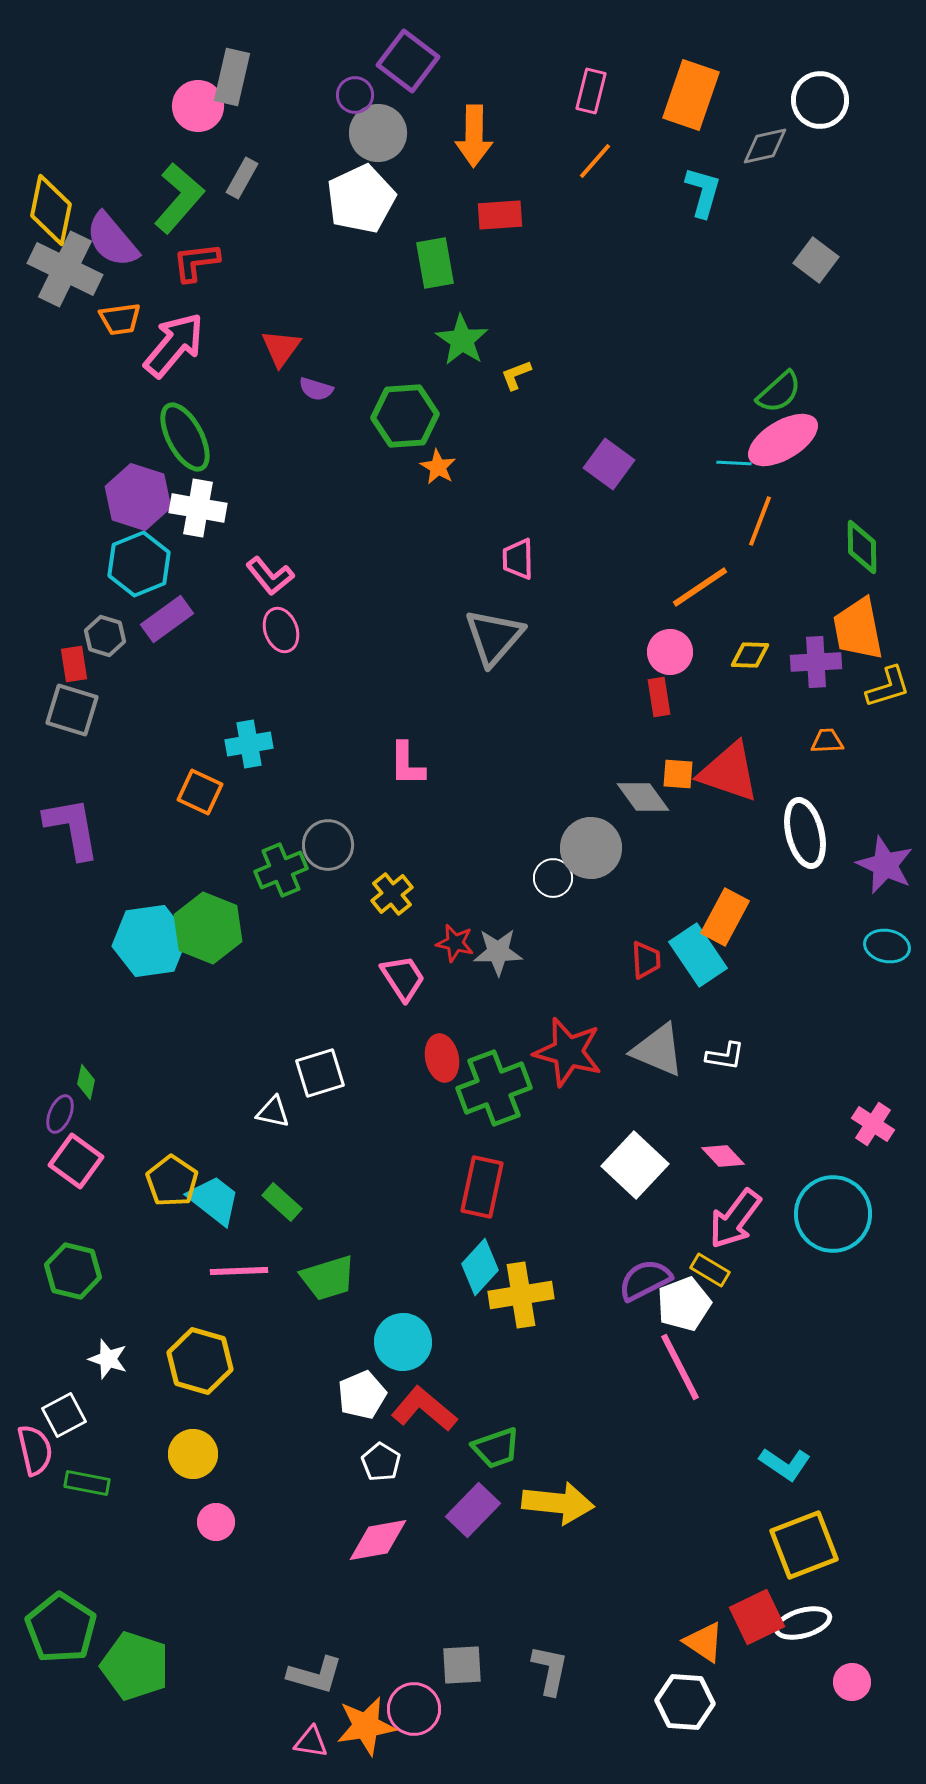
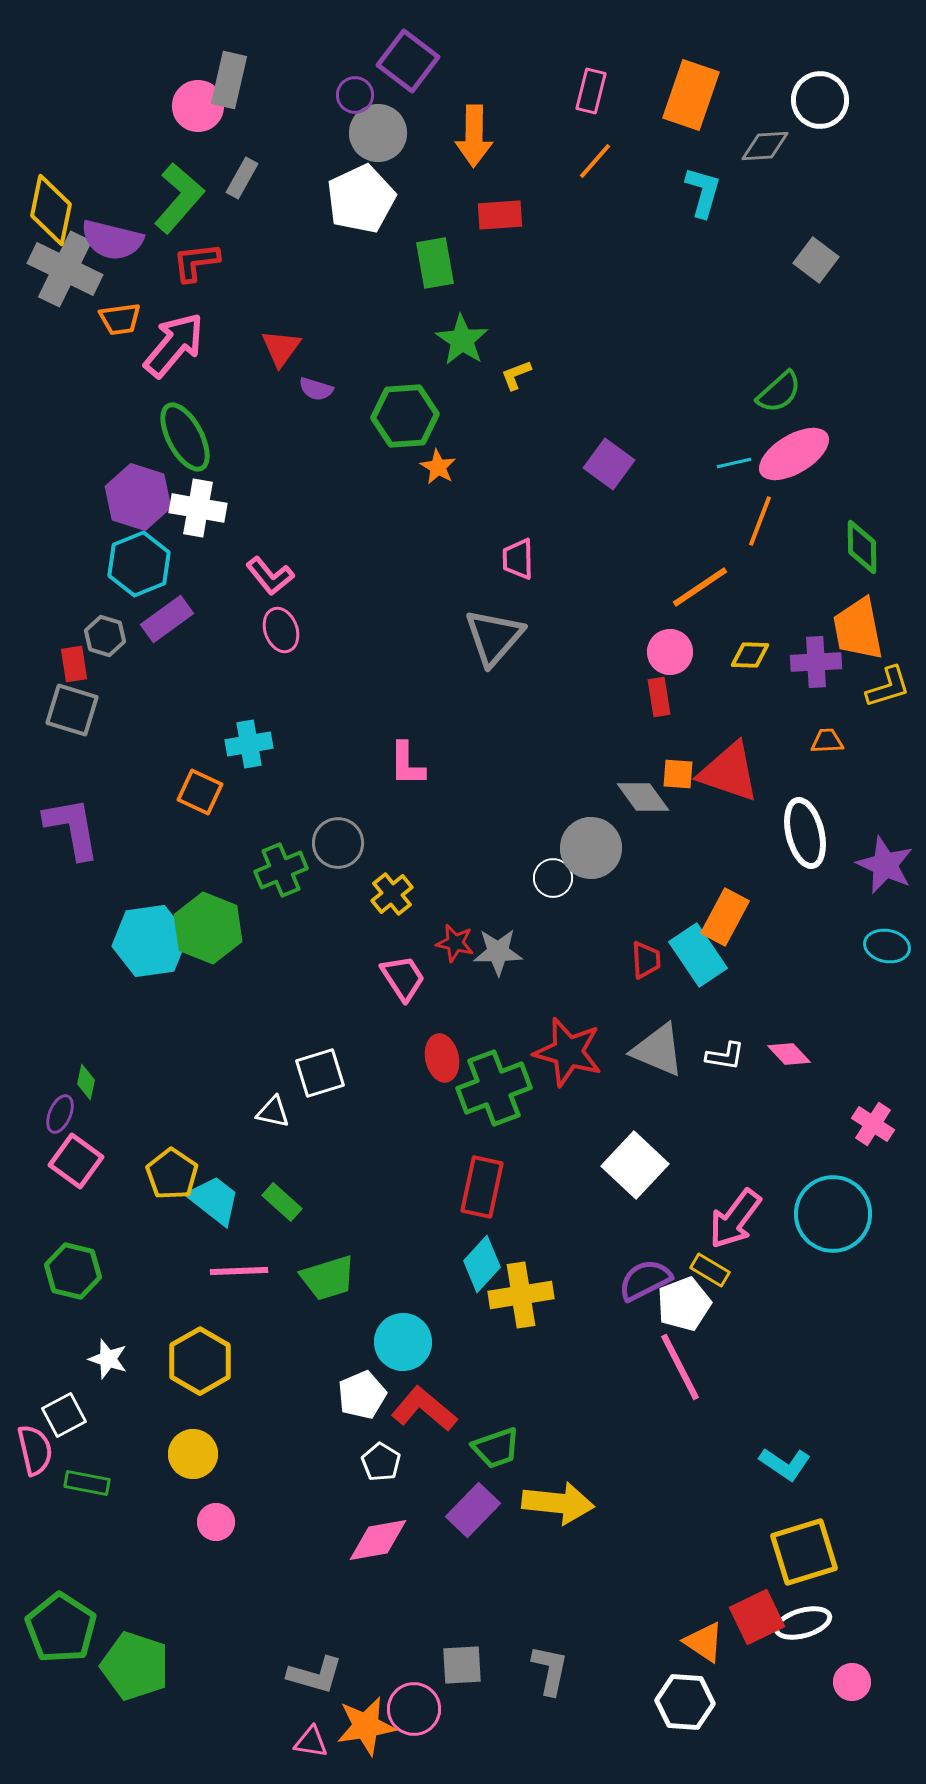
gray rectangle at (232, 77): moved 3 px left, 3 px down
gray diamond at (765, 146): rotated 9 degrees clockwise
purple semicircle at (112, 240): rotated 36 degrees counterclockwise
pink ellipse at (783, 440): moved 11 px right, 14 px down
cyan line at (734, 463): rotated 16 degrees counterclockwise
gray circle at (328, 845): moved 10 px right, 2 px up
pink diamond at (723, 1156): moved 66 px right, 102 px up
yellow pentagon at (172, 1181): moved 7 px up
cyan diamond at (480, 1267): moved 2 px right, 3 px up
yellow hexagon at (200, 1361): rotated 14 degrees clockwise
yellow square at (804, 1545): moved 7 px down; rotated 4 degrees clockwise
